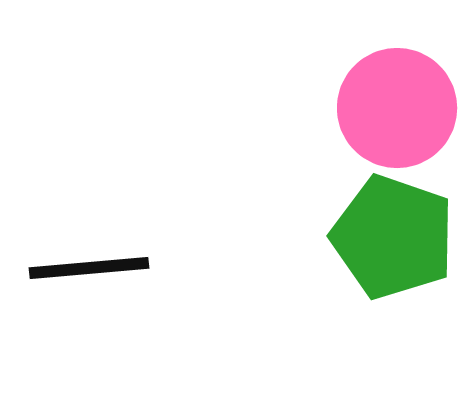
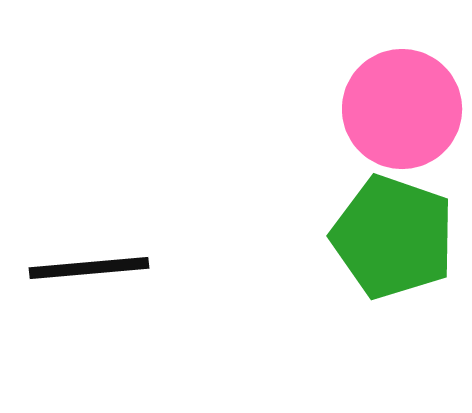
pink circle: moved 5 px right, 1 px down
